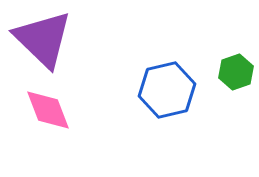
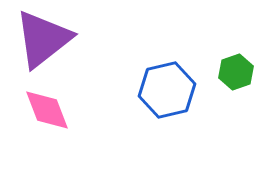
purple triangle: rotated 38 degrees clockwise
pink diamond: moved 1 px left
